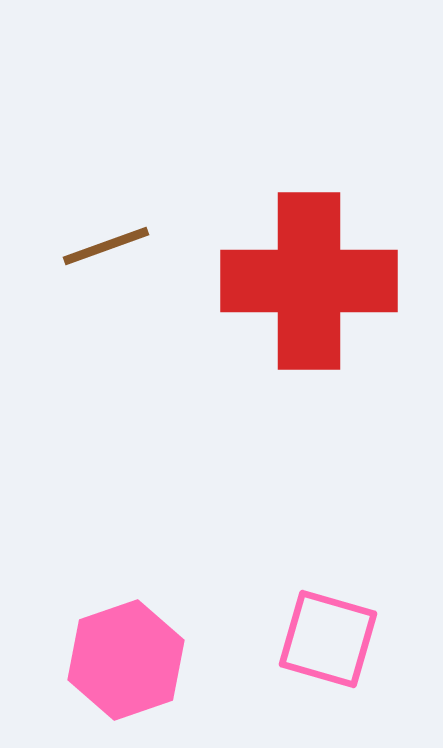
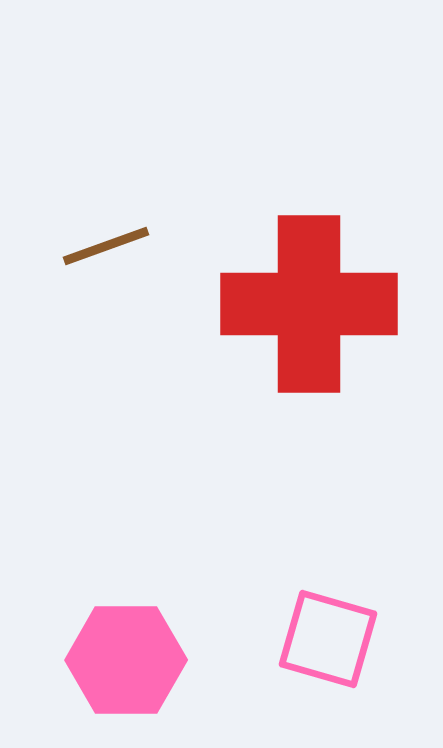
red cross: moved 23 px down
pink hexagon: rotated 19 degrees clockwise
